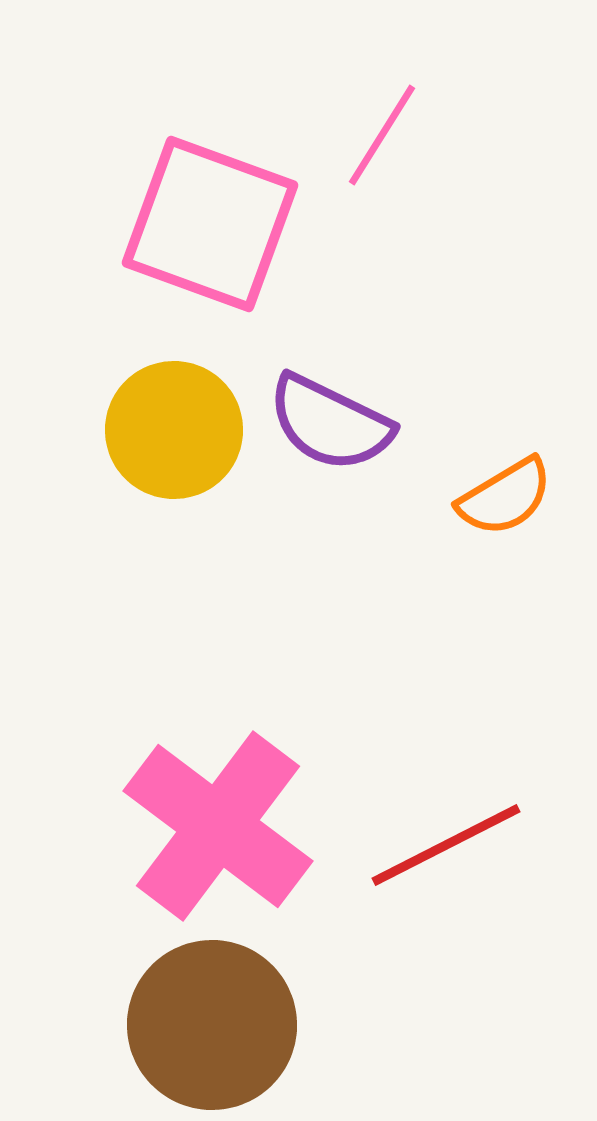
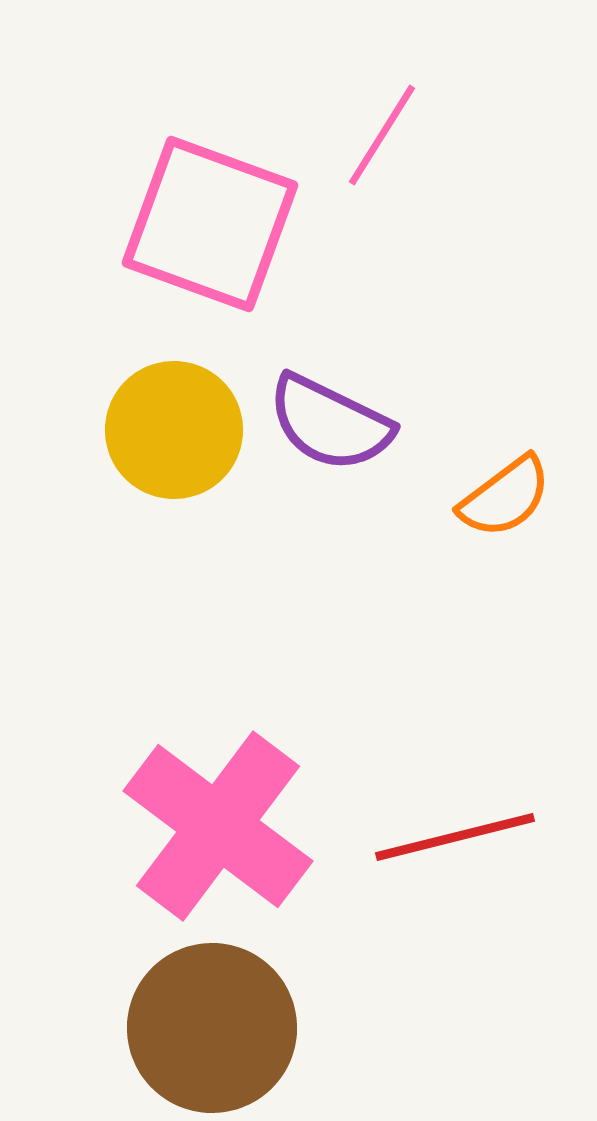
orange semicircle: rotated 6 degrees counterclockwise
red line: moved 9 px right, 8 px up; rotated 13 degrees clockwise
brown circle: moved 3 px down
